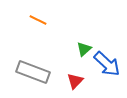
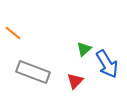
orange line: moved 25 px left, 13 px down; rotated 12 degrees clockwise
blue arrow: rotated 16 degrees clockwise
